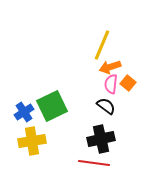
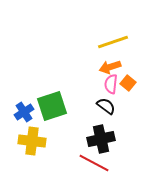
yellow line: moved 11 px right, 3 px up; rotated 48 degrees clockwise
green square: rotated 8 degrees clockwise
yellow cross: rotated 16 degrees clockwise
red line: rotated 20 degrees clockwise
